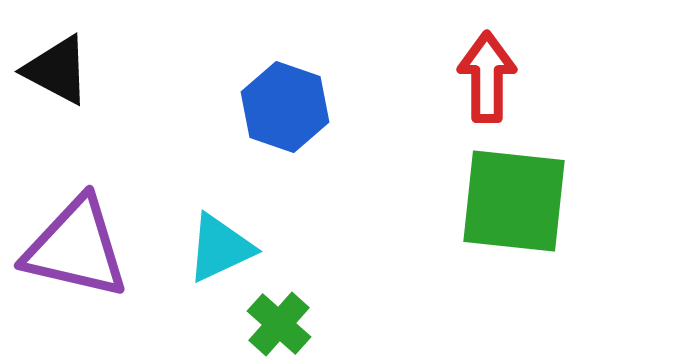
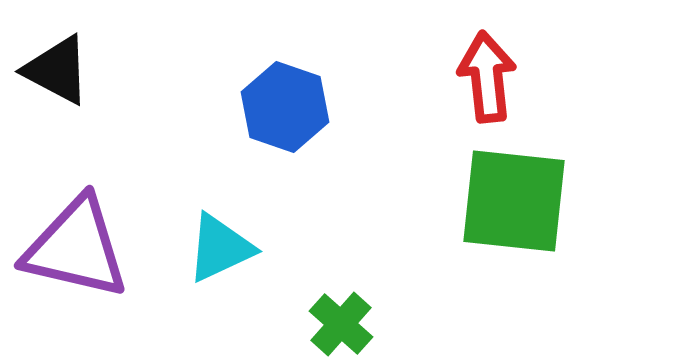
red arrow: rotated 6 degrees counterclockwise
green cross: moved 62 px right
